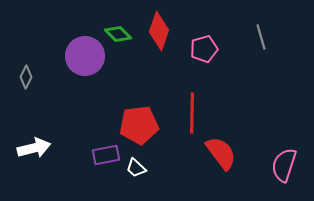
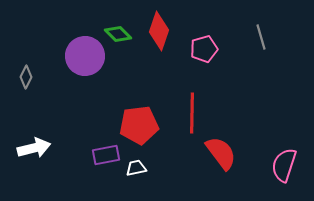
white trapezoid: rotated 125 degrees clockwise
